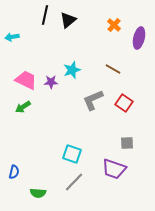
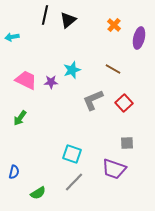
red square: rotated 12 degrees clockwise
green arrow: moved 3 px left, 11 px down; rotated 21 degrees counterclockwise
green semicircle: rotated 35 degrees counterclockwise
